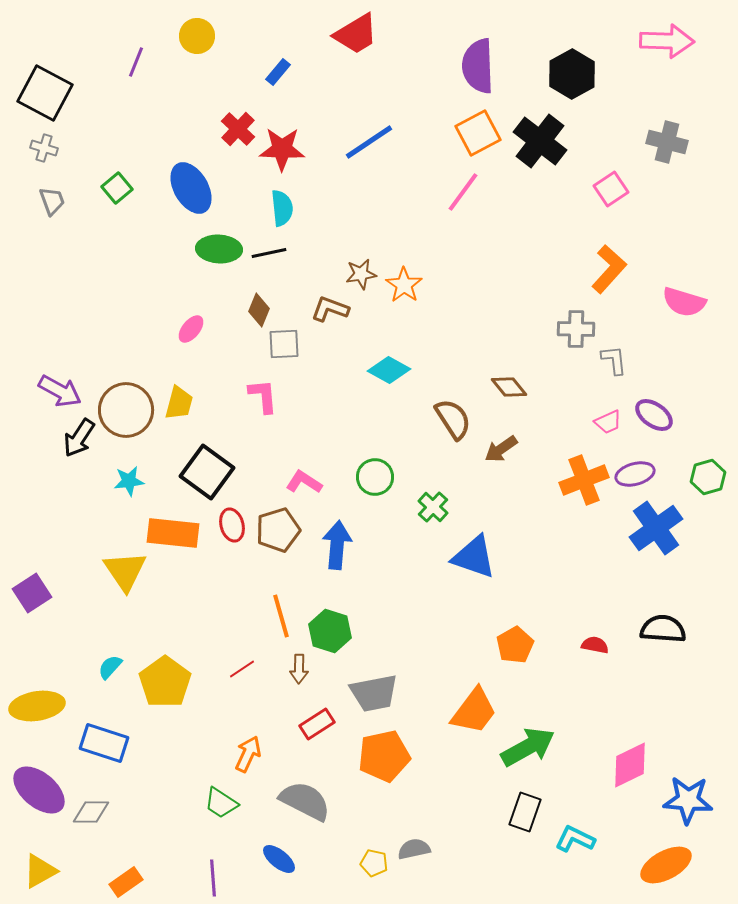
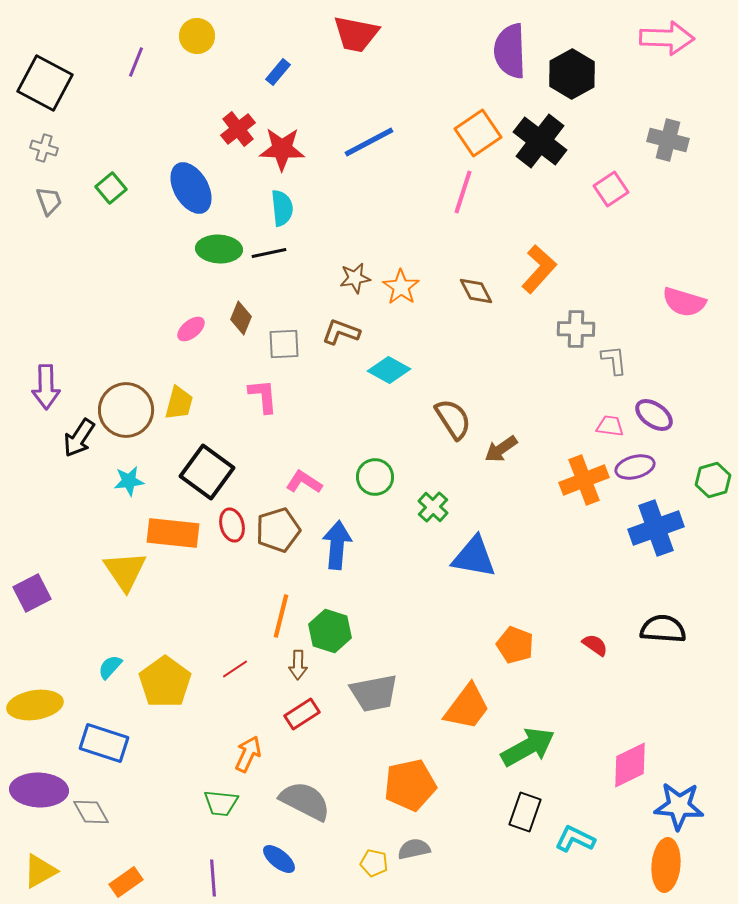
red trapezoid at (356, 34): rotated 42 degrees clockwise
pink arrow at (667, 41): moved 3 px up
purple semicircle at (478, 66): moved 32 px right, 15 px up
black square at (45, 93): moved 10 px up
red cross at (238, 129): rotated 8 degrees clockwise
orange square at (478, 133): rotated 6 degrees counterclockwise
blue line at (369, 142): rotated 6 degrees clockwise
gray cross at (667, 142): moved 1 px right, 2 px up
green square at (117, 188): moved 6 px left
pink line at (463, 192): rotated 18 degrees counterclockwise
gray trapezoid at (52, 201): moved 3 px left
orange L-shape at (609, 269): moved 70 px left
brown star at (361, 274): moved 6 px left, 4 px down
orange star at (404, 285): moved 3 px left, 2 px down
brown L-shape at (330, 309): moved 11 px right, 23 px down
brown diamond at (259, 310): moved 18 px left, 8 px down
pink ellipse at (191, 329): rotated 12 degrees clockwise
brown diamond at (509, 387): moved 33 px left, 96 px up; rotated 12 degrees clockwise
purple arrow at (60, 391): moved 14 px left, 4 px up; rotated 60 degrees clockwise
pink trapezoid at (608, 422): moved 2 px right, 4 px down; rotated 148 degrees counterclockwise
purple ellipse at (635, 474): moved 7 px up
green hexagon at (708, 477): moved 5 px right, 3 px down
blue cross at (656, 528): rotated 16 degrees clockwise
blue triangle at (474, 557): rotated 9 degrees counterclockwise
purple square at (32, 593): rotated 6 degrees clockwise
orange line at (281, 616): rotated 30 degrees clockwise
orange pentagon at (515, 645): rotated 21 degrees counterclockwise
red semicircle at (595, 645): rotated 24 degrees clockwise
red line at (242, 669): moved 7 px left
brown arrow at (299, 669): moved 1 px left, 4 px up
yellow ellipse at (37, 706): moved 2 px left, 1 px up
orange trapezoid at (474, 711): moved 7 px left, 4 px up
red rectangle at (317, 724): moved 15 px left, 10 px up
orange pentagon at (384, 756): moved 26 px right, 29 px down
purple ellipse at (39, 790): rotated 38 degrees counterclockwise
blue star at (688, 800): moved 9 px left, 6 px down
green trapezoid at (221, 803): rotated 27 degrees counterclockwise
gray diamond at (91, 812): rotated 60 degrees clockwise
orange ellipse at (666, 865): rotated 57 degrees counterclockwise
